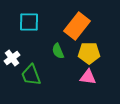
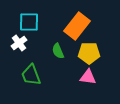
white cross: moved 7 px right, 15 px up
